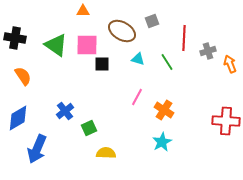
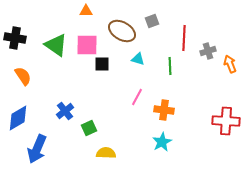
orange triangle: moved 3 px right
green line: moved 3 px right, 4 px down; rotated 30 degrees clockwise
orange cross: rotated 24 degrees counterclockwise
